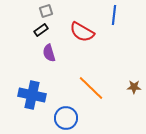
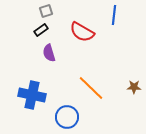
blue circle: moved 1 px right, 1 px up
